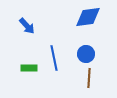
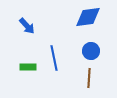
blue circle: moved 5 px right, 3 px up
green rectangle: moved 1 px left, 1 px up
